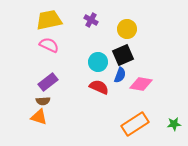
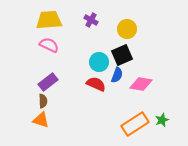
yellow trapezoid: rotated 8 degrees clockwise
black square: moved 1 px left
cyan circle: moved 1 px right
blue semicircle: moved 3 px left
red semicircle: moved 3 px left, 3 px up
brown semicircle: rotated 88 degrees counterclockwise
orange triangle: moved 2 px right, 3 px down
green star: moved 12 px left, 4 px up; rotated 16 degrees counterclockwise
